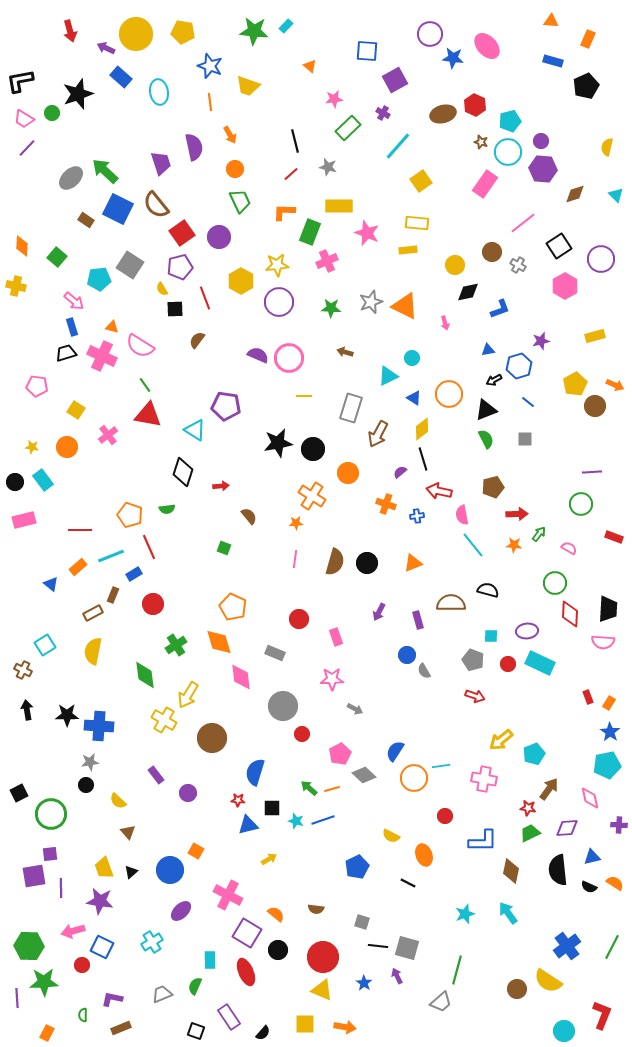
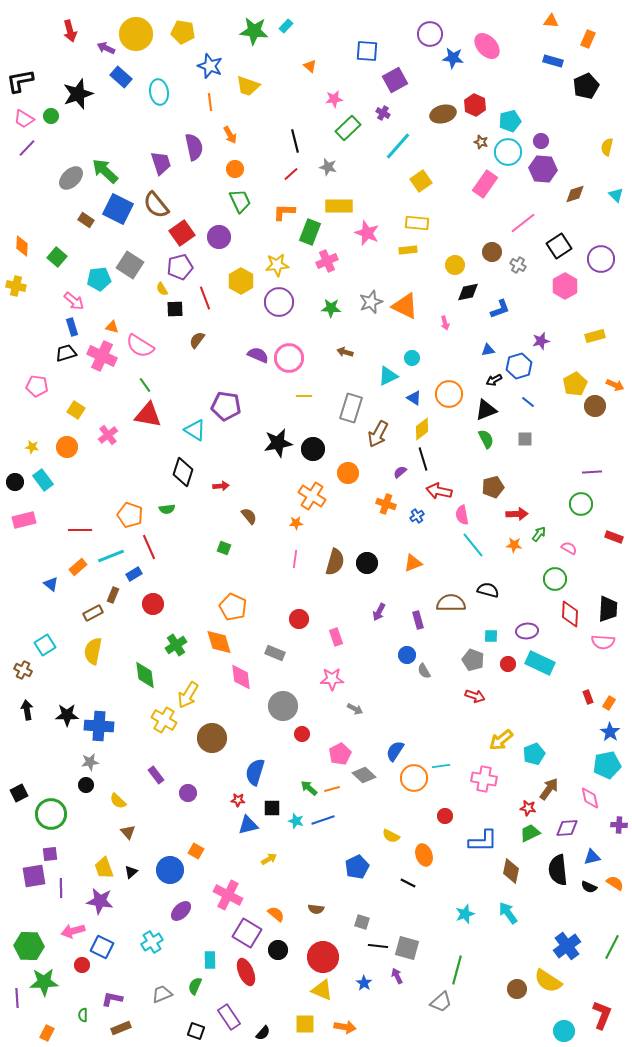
green circle at (52, 113): moved 1 px left, 3 px down
blue cross at (417, 516): rotated 24 degrees counterclockwise
green circle at (555, 583): moved 4 px up
